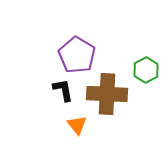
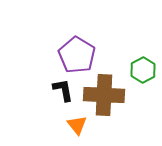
green hexagon: moved 3 px left
brown cross: moved 3 px left, 1 px down
